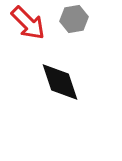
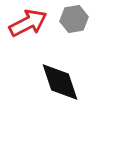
red arrow: rotated 72 degrees counterclockwise
